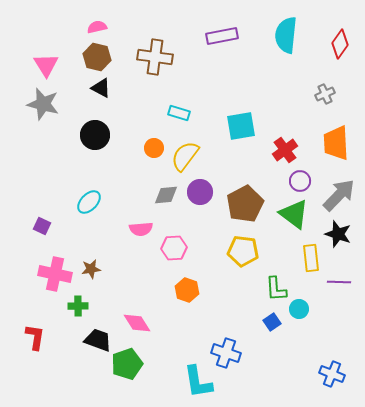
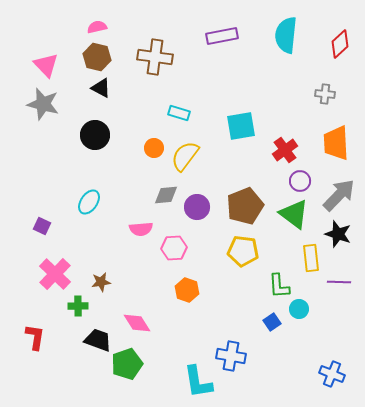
red diamond at (340, 44): rotated 12 degrees clockwise
pink triangle at (46, 65): rotated 12 degrees counterclockwise
gray cross at (325, 94): rotated 30 degrees clockwise
purple circle at (200, 192): moved 3 px left, 15 px down
cyan ellipse at (89, 202): rotated 10 degrees counterclockwise
brown pentagon at (245, 204): moved 2 px down; rotated 6 degrees clockwise
brown star at (91, 269): moved 10 px right, 13 px down
pink cross at (55, 274): rotated 32 degrees clockwise
green L-shape at (276, 289): moved 3 px right, 3 px up
blue cross at (226, 353): moved 5 px right, 3 px down; rotated 8 degrees counterclockwise
